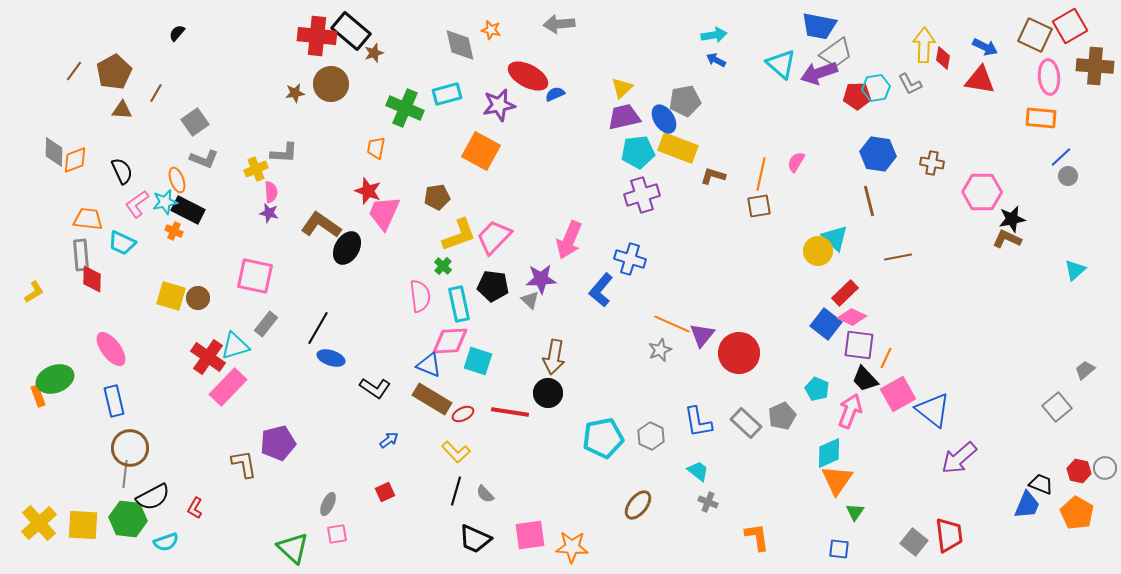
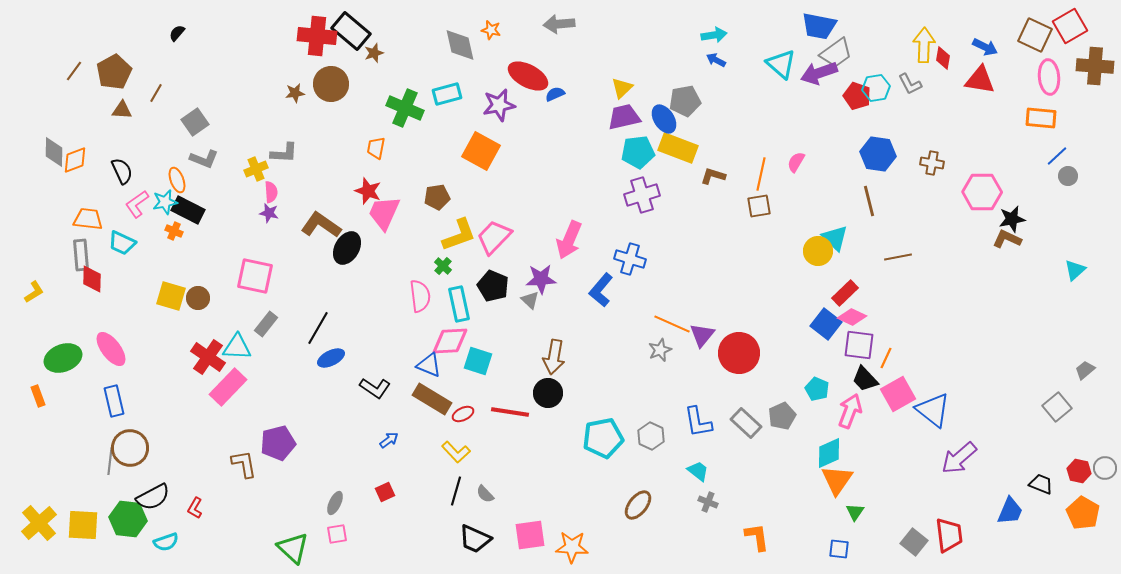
red pentagon at (857, 96): rotated 20 degrees clockwise
blue line at (1061, 157): moved 4 px left, 1 px up
black pentagon at (493, 286): rotated 16 degrees clockwise
cyan triangle at (235, 346): moved 2 px right, 1 px down; rotated 20 degrees clockwise
blue ellipse at (331, 358): rotated 44 degrees counterclockwise
green ellipse at (55, 379): moved 8 px right, 21 px up
gray line at (125, 474): moved 15 px left, 13 px up
gray ellipse at (328, 504): moved 7 px right, 1 px up
blue trapezoid at (1027, 505): moved 17 px left, 6 px down
orange pentagon at (1077, 513): moved 6 px right
